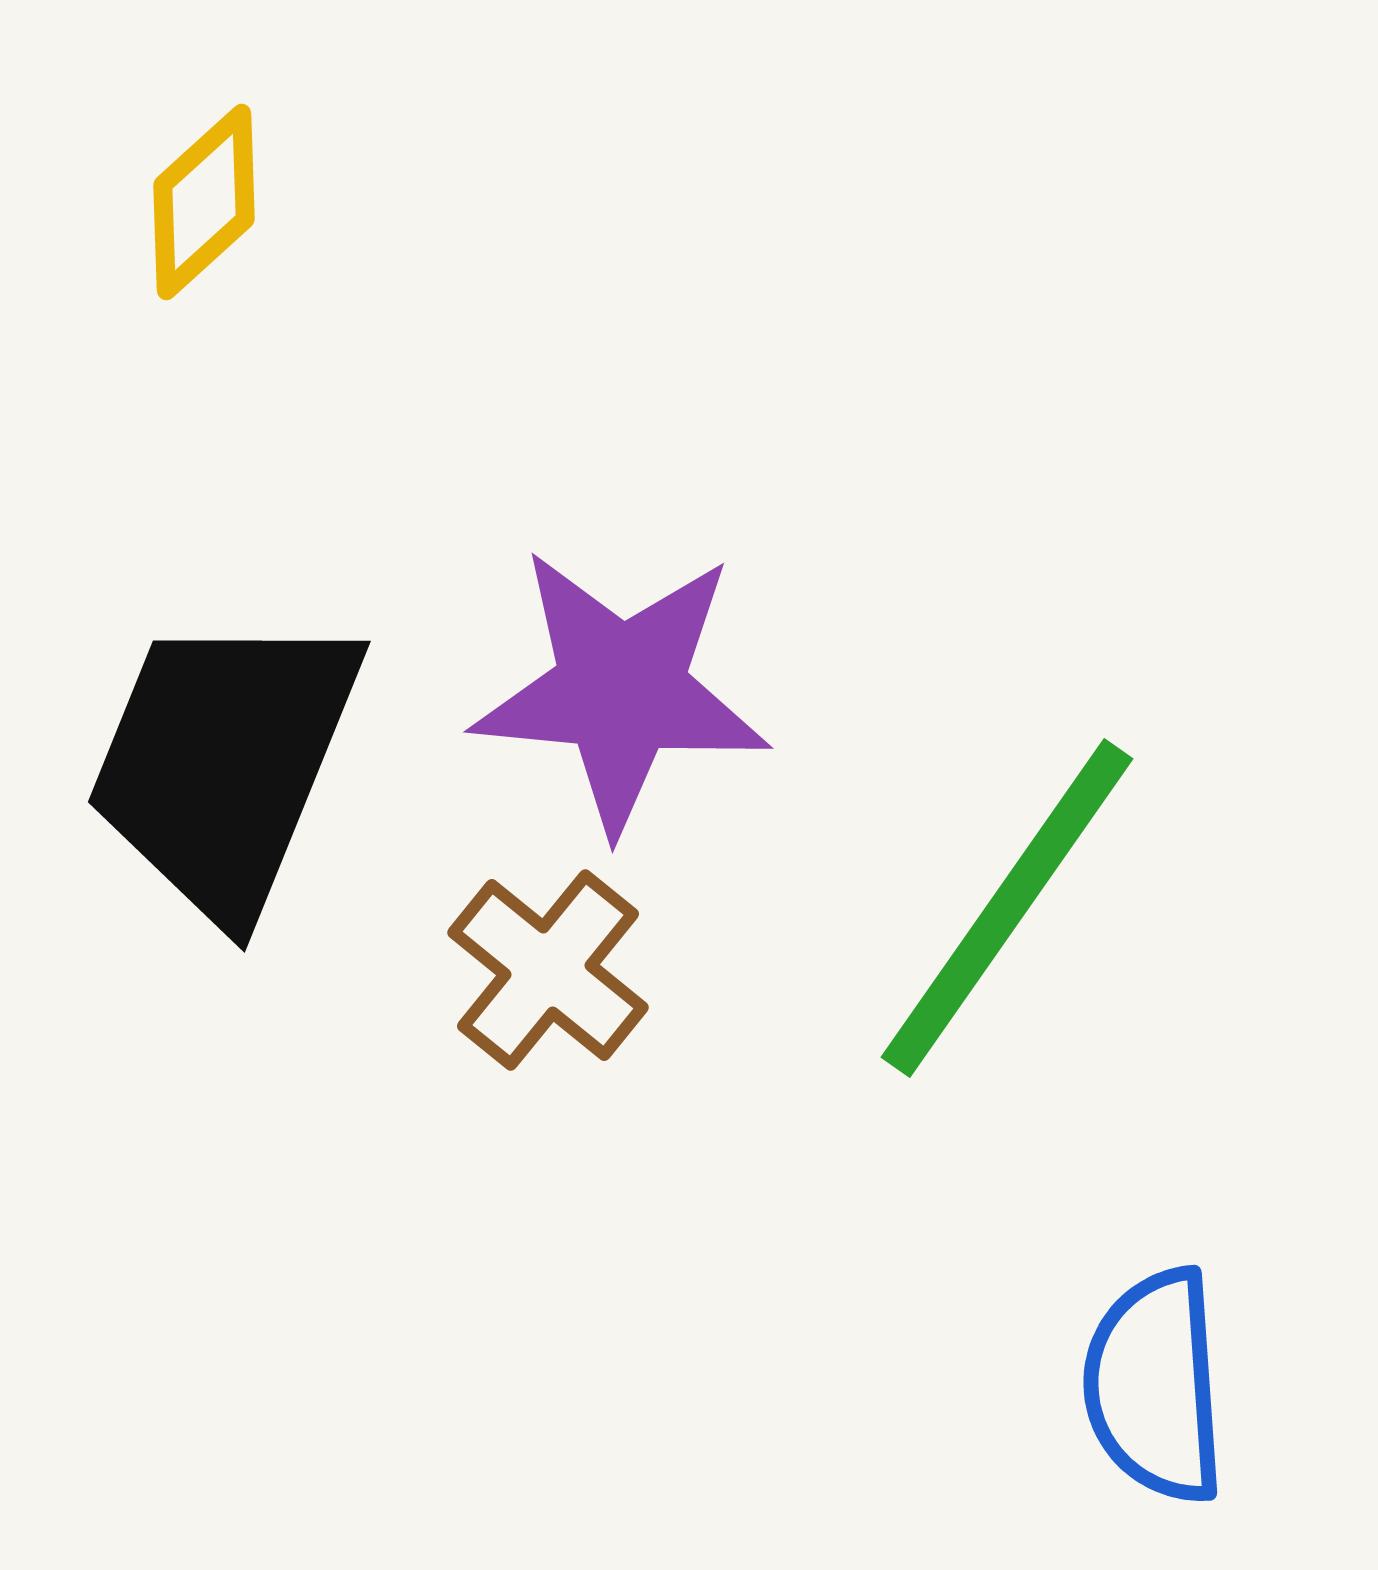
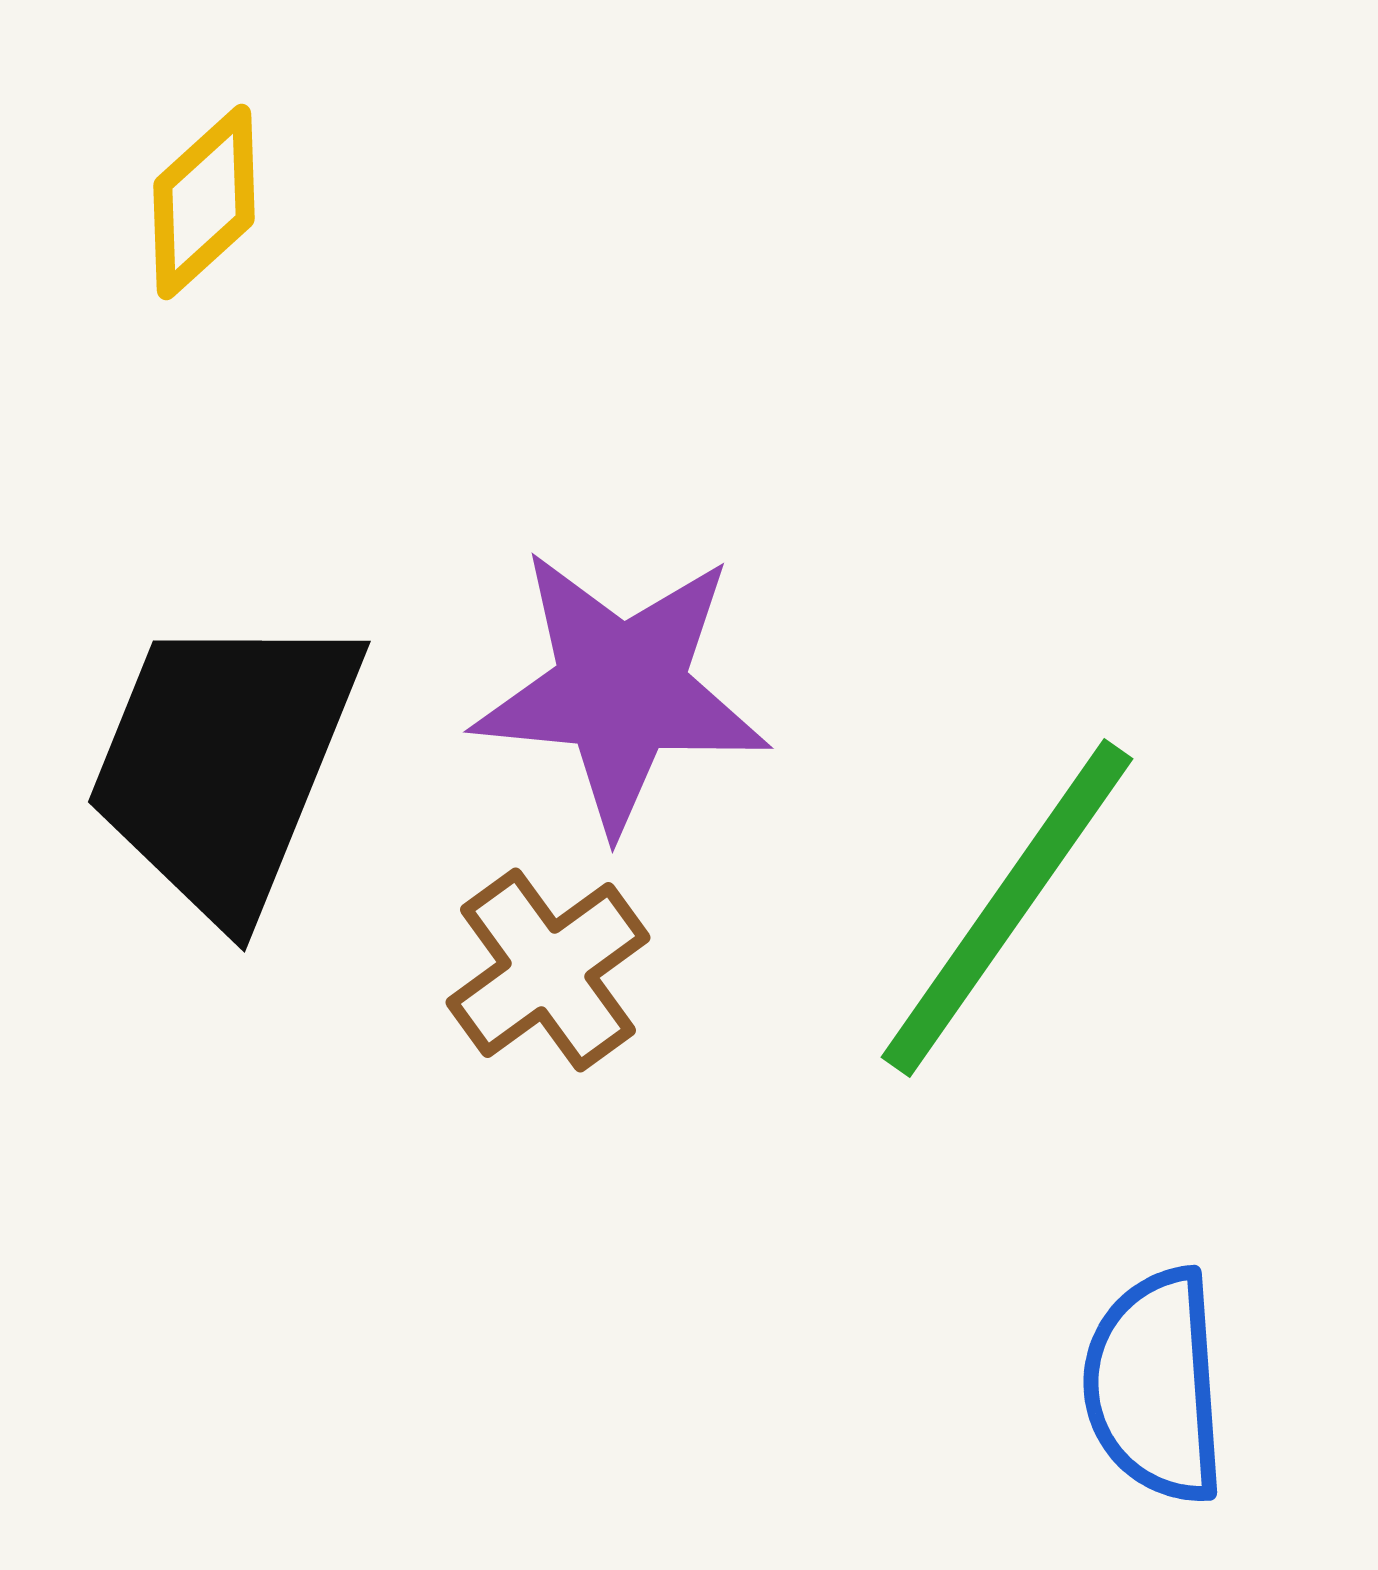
brown cross: rotated 15 degrees clockwise
